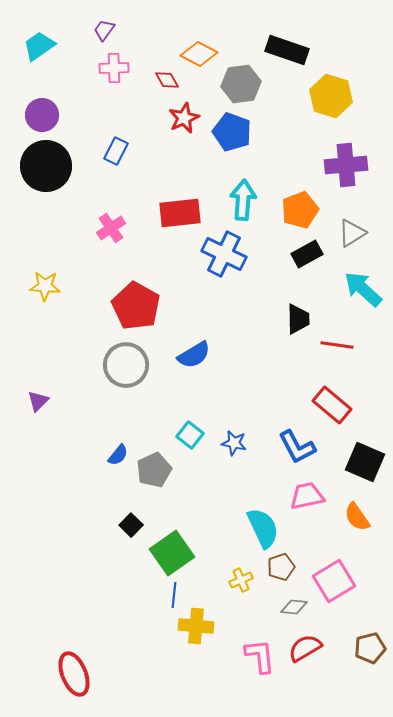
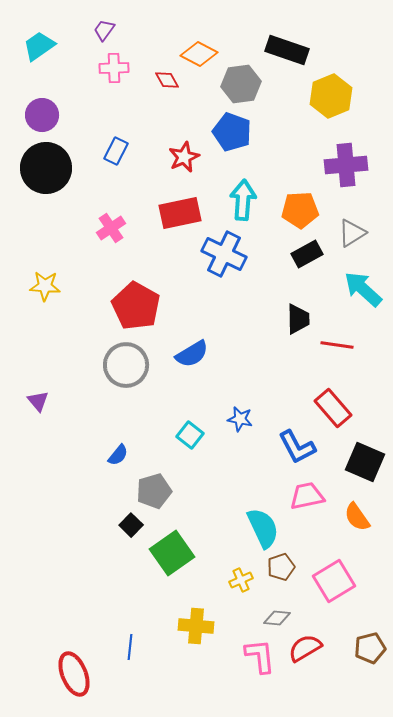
yellow hexagon at (331, 96): rotated 21 degrees clockwise
red star at (184, 118): moved 39 px down
black circle at (46, 166): moved 2 px down
orange pentagon at (300, 210): rotated 18 degrees clockwise
red rectangle at (180, 213): rotated 6 degrees counterclockwise
blue semicircle at (194, 355): moved 2 px left, 1 px up
purple triangle at (38, 401): rotated 25 degrees counterclockwise
red rectangle at (332, 405): moved 1 px right, 3 px down; rotated 9 degrees clockwise
blue star at (234, 443): moved 6 px right, 24 px up
gray pentagon at (154, 470): moved 21 px down; rotated 8 degrees clockwise
blue line at (174, 595): moved 44 px left, 52 px down
gray diamond at (294, 607): moved 17 px left, 11 px down
